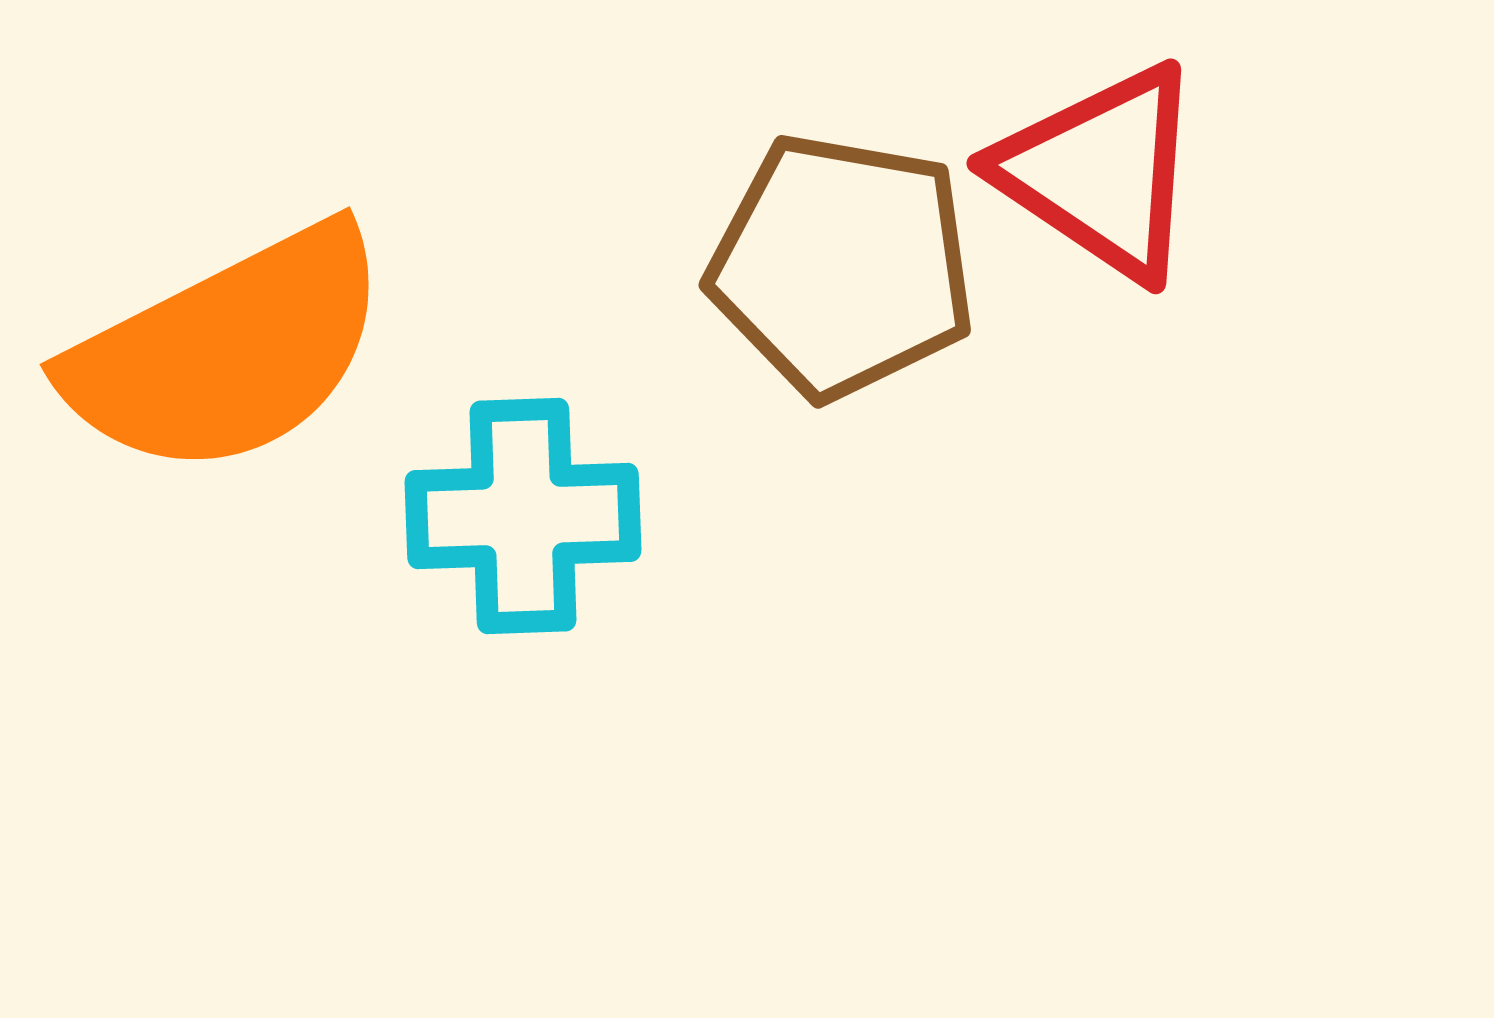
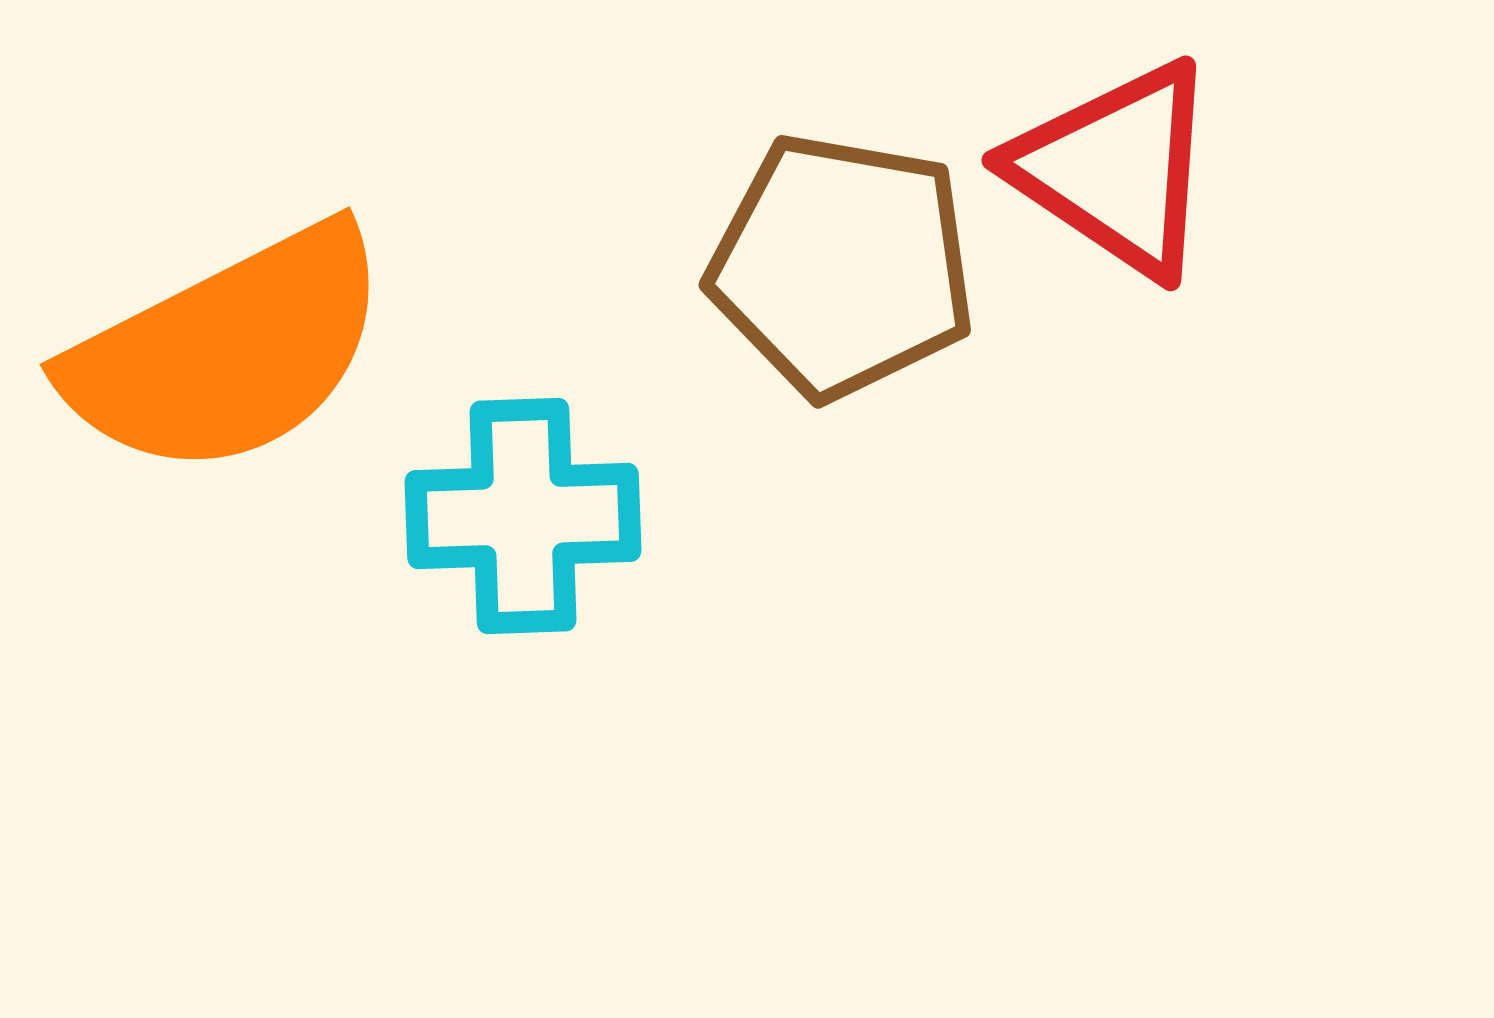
red triangle: moved 15 px right, 3 px up
